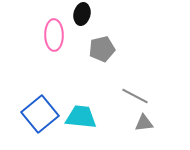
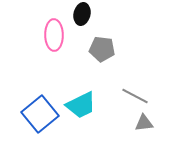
gray pentagon: rotated 20 degrees clockwise
cyan trapezoid: moved 12 px up; rotated 148 degrees clockwise
